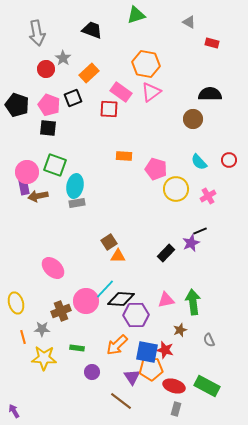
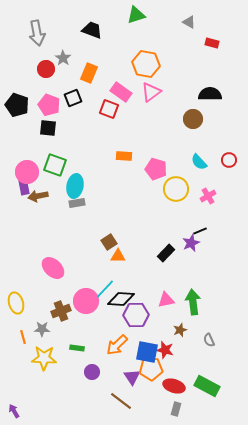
orange rectangle at (89, 73): rotated 24 degrees counterclockwise
red square at (109, 109): rotated 18 degrees clockwise
